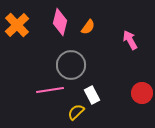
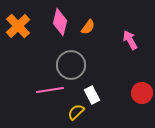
orange cross: moved 1 px right, 1 px down
